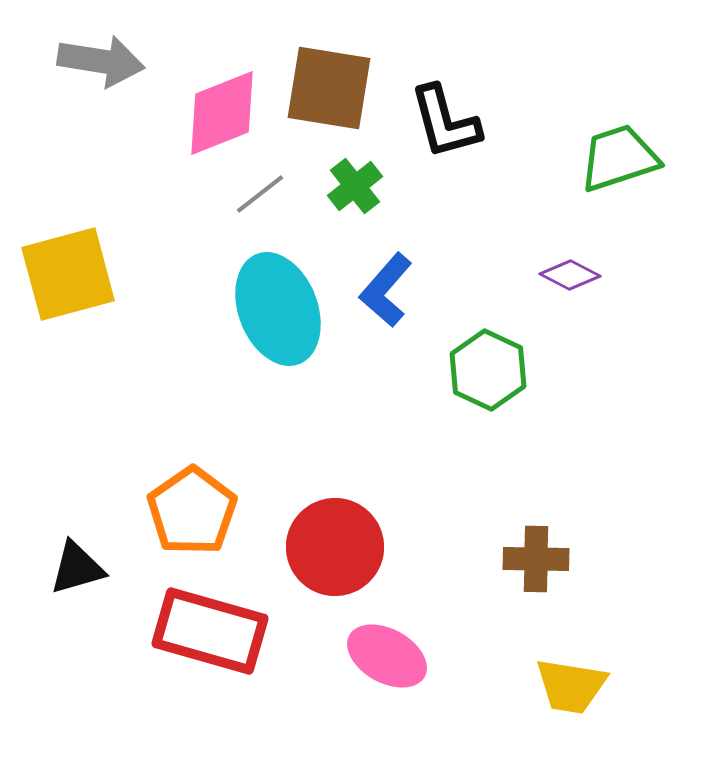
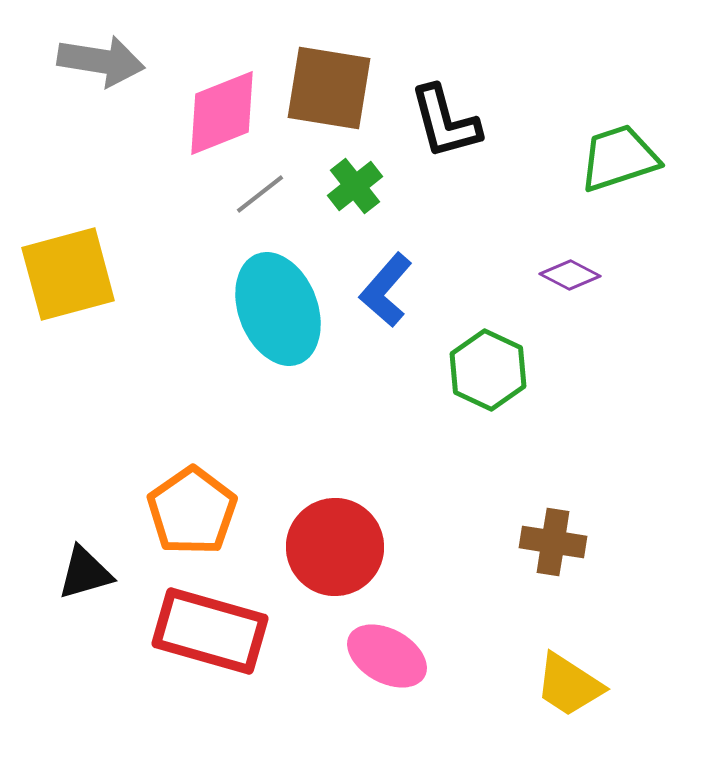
brown cross: moved 17 px right, 17 px up; rotated 8 degrees clockwise
black triangle: moved 8 px right, 5 px down
yellow trapezoid: moved 2 px left, 1 px up; rotated 24 degrees clockwise
